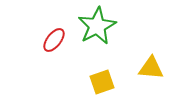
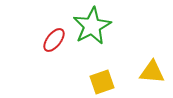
green star: moved 5 px left
yellow triangle: moved 1 px right, 4 px down
